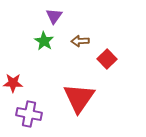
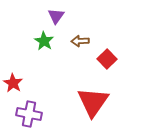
purple triangle: moved 2 px right
red star: rotated 30 degrees clockwise
red triangle: moved 14 px right, 4 px down
